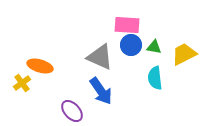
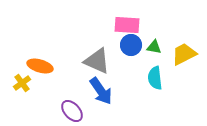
gray triangle: moved 3 px left, 4 px down
